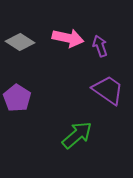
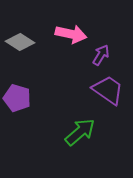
pink arrow: moved 3 px right, 4 px up
purple arrow: moved 1 px right, 9 px down; rotated 50 degrees clockwise
purple pentagon: rotated 16 degrees counterclockwise
green arrow: moved 3 px right, 3 px up
